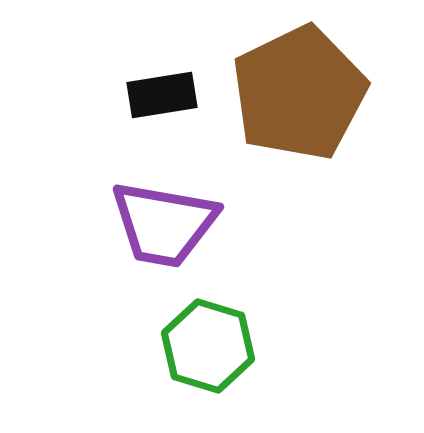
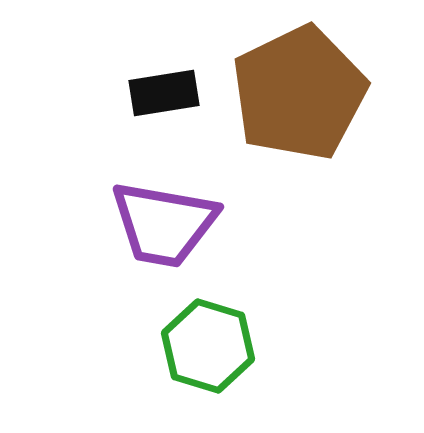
black rectangle: moved 2 px right, 2 px up
